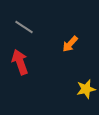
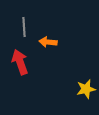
gray line: rotated 54 degrees clockwise
orange arrow: moved 22 px left, 2 px up; rotated 54 degrees clockwise
